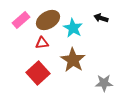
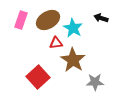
pink rectangle: rotated 30 degrees counterclockwise
red triangle: moved 14 px right
red square: moved 4 px down
gray star: moved 9 px left, 1 px up
